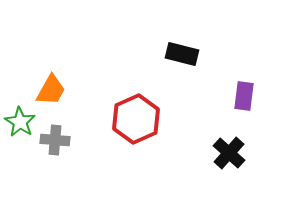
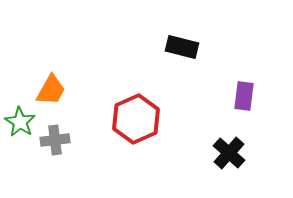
black rectangle: moved 7 px up
gray cross: rotated 12 degrees counterclockwise
